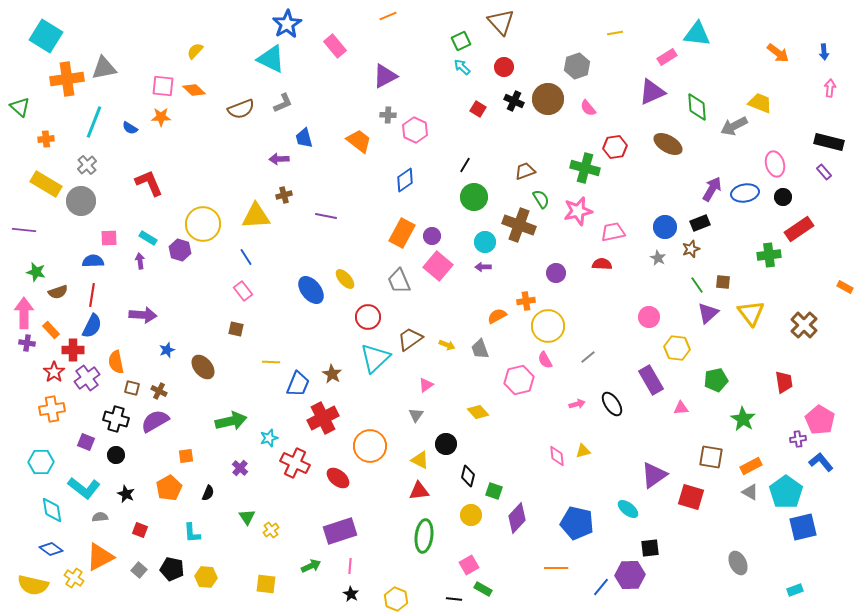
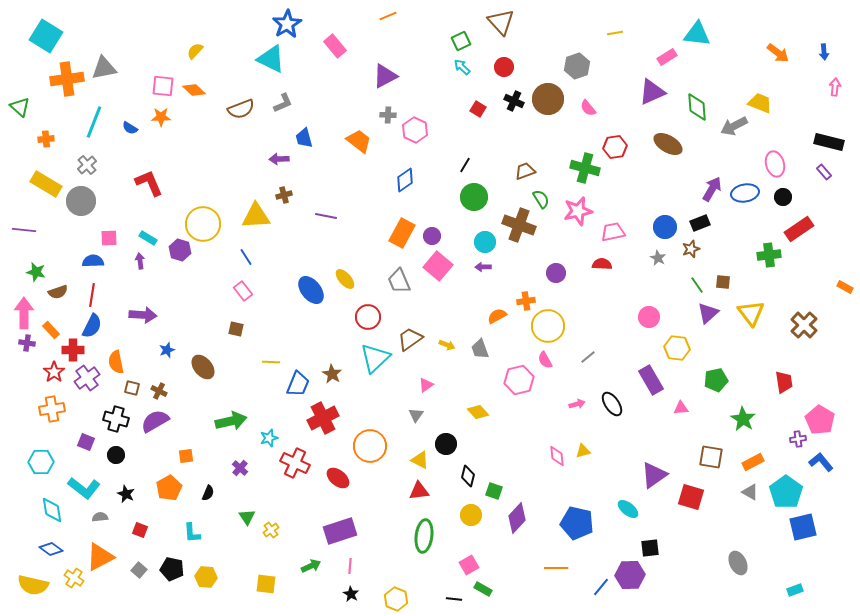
pink arrow at (830, 88): moved 5 px right, 1 px up
orange rectangle at (751, 466): moved 2 px right, 4 px up
